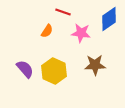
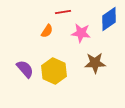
red line: rotated 28 degrees counterclockwise
brown star: moved 2 px up
